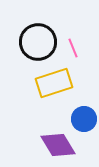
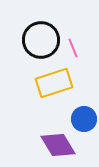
black circle: moved 3 px right, 2 px up
